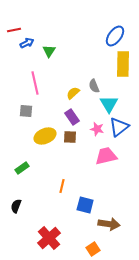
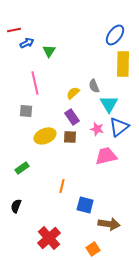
blue ellipse: moved 1 px up
